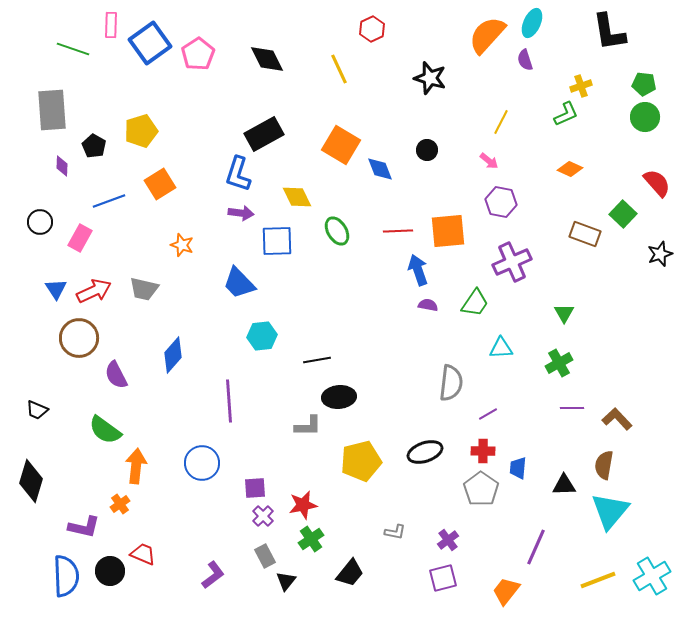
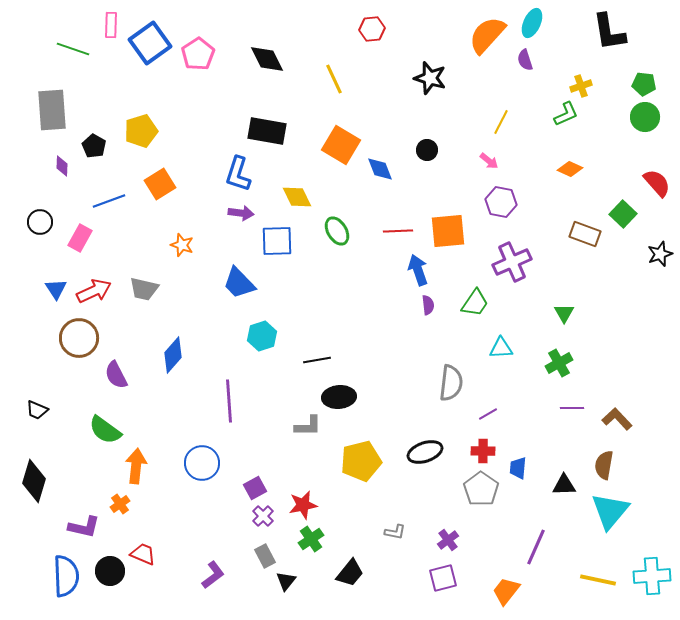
red hexagon at (372, 29): rotated 20 degrees clockwise
yellow line at (339, 69): moved 5 px left, 10 px down
black rectangle at (264, 134): moved 3 px right, 3 px up; rotated 39 degrees clockwise
purple semicircle at (428, 305): rotated 72 degrees clockwise
cyan hexagon at (262, 336): rotated 12 degrees counterclockwise
black diamond at (31, 481): moved 3 px right
purple square at (255, 488): rotated 25 degrees counterclockwise
cyan cross at (652, 576): rotated 27 degrees clockwise
yellow line at (598, 580): rotated 33 degrees clockwise
